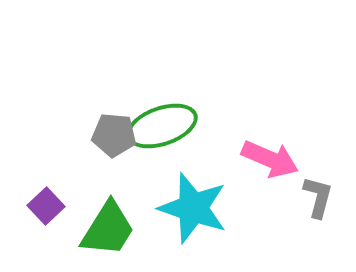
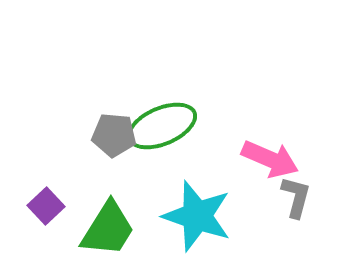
green ellipse: rotated 4 degrees counterclockwise
gray L-shape: moved 22 px left
cyan star: moved 4 px right, 8 px down
